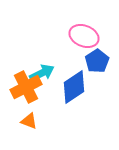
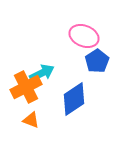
blue diamond: moved 12 px down
orange triangle: moved 2 px right, 1 px up
